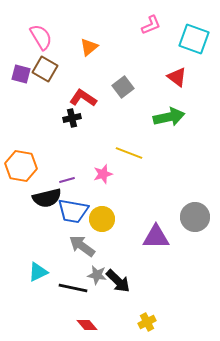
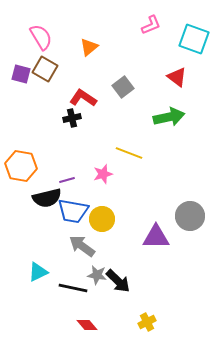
gray circle: moved 5 px left, 1 px up
